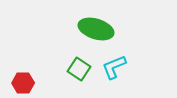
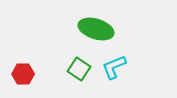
red hexagon: moved 9 px up
